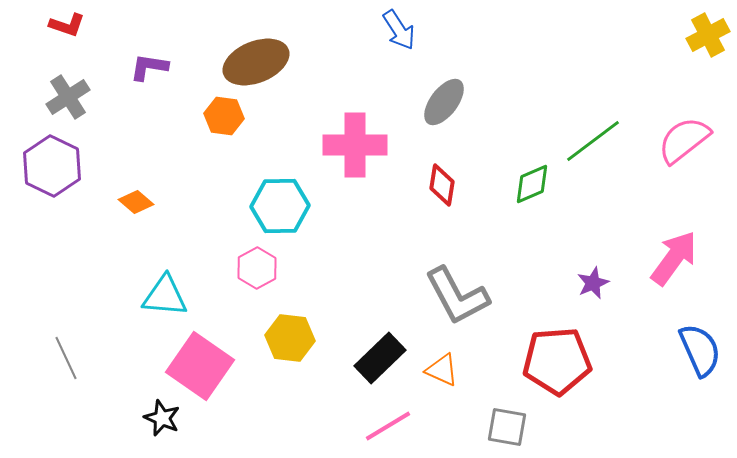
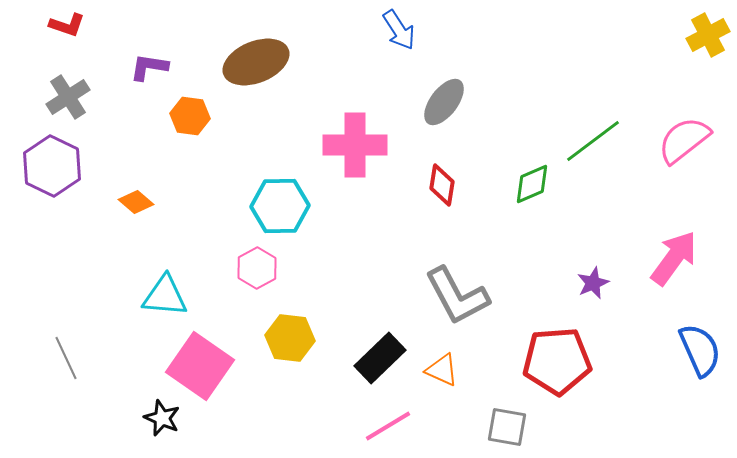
orange hexagon: moved 34 px left
